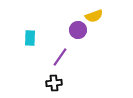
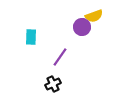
purple circle: moved 4 px right, 3 px up
cyan rectangle: moved 1 px right, 1 px up
black cross: moved 1 px left, 1 px down; rotated 21 degrees counterclockwise
